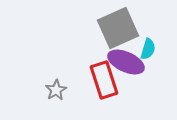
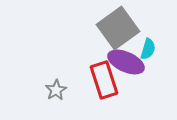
gray square: rotated 12 degrees counterclockwise
